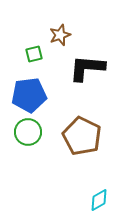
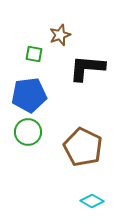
green square: rotated 24 degrees clockwise
brown pentagon: moved 1 px right, 11 px down
cyan diamond: moved 7 px left, 1 px down; rotated 60 degrees clockwise
